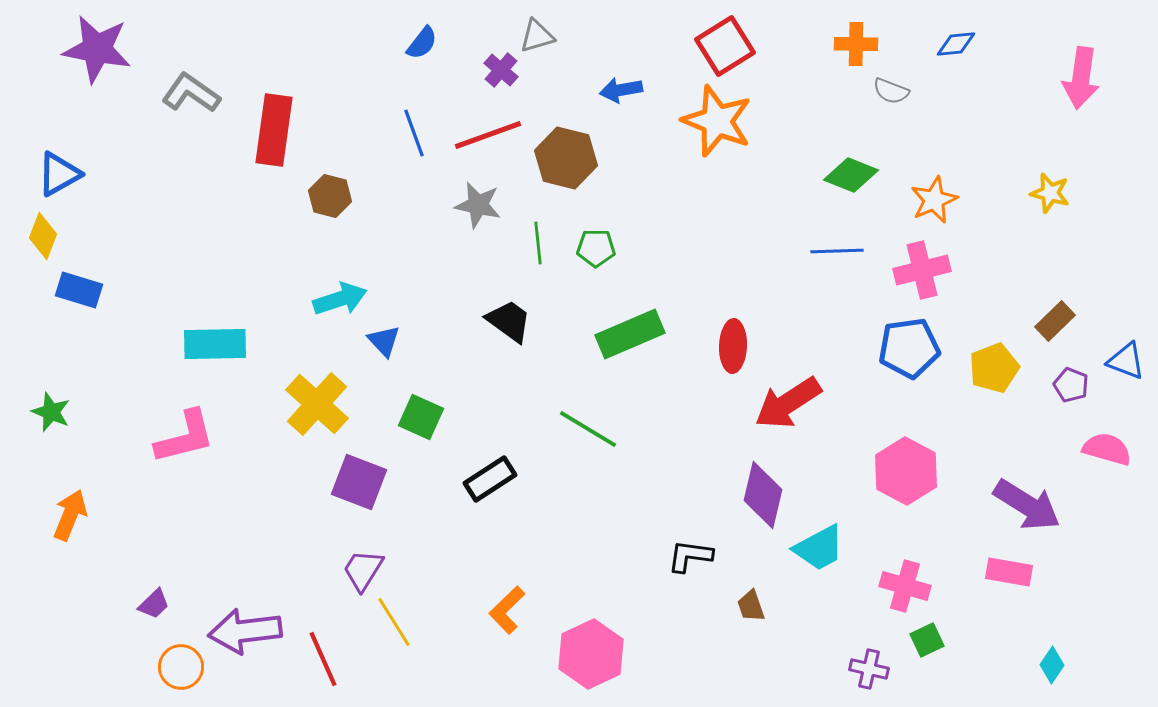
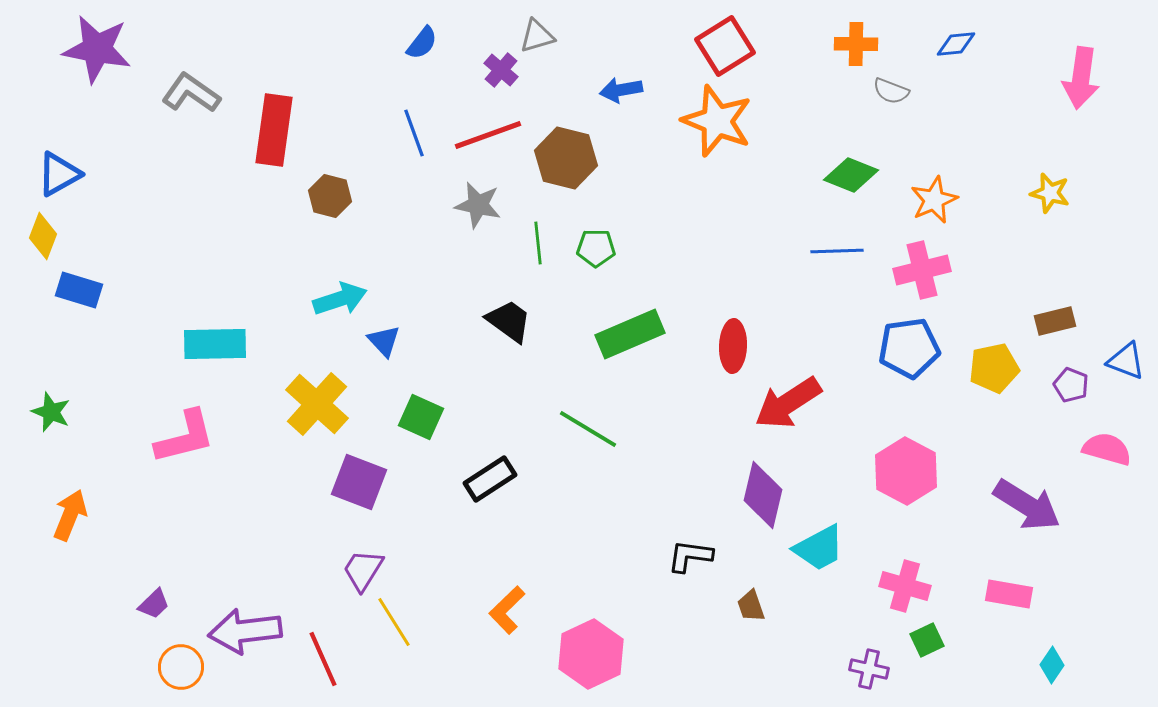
brown rectangle at (1055, 321): rotated 30 degrees clockwise
yellow pentagon at (994, 368): rotated 9 degrees clockwise
pink rectangle at (1009, 572): moved 22 px down
